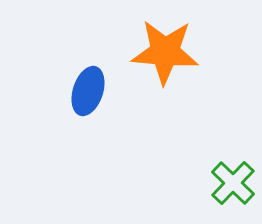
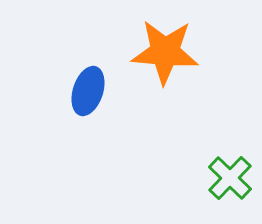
green cross: moved 3 px left, 5 px up
